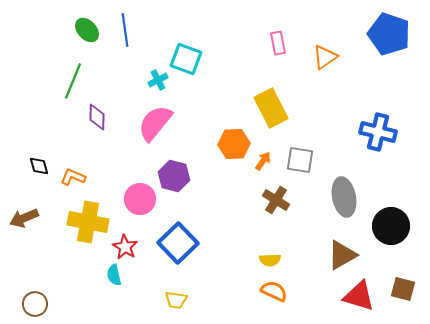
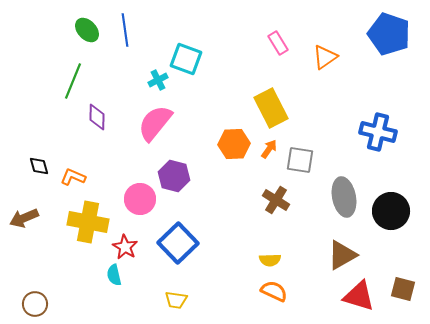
pink rectangle: rotated 20 degrees counterclockwise
orange arrow: moved 6 px right, 12 px up
black circle: moved 15 px up
